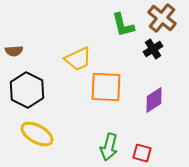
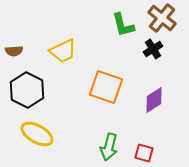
yellow trapezoid: moved 15 px left, 8 px up
orange square: rotated 16 degrees clockwise
red square: moved 2 px right
